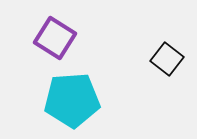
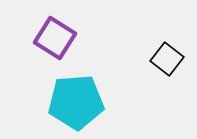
cyan pentagon: moved 4 px right, 2 px down
